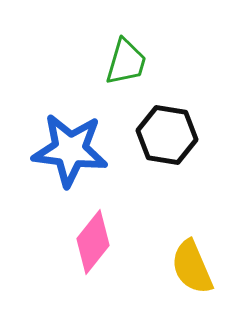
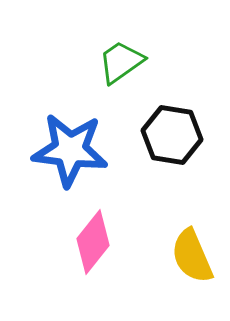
green trapezoid: moved 5 px left; rotated 141 degrees counterclockwise
black hexagon: moved 5 px right
yellow semicircle: moved 11 px up
